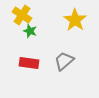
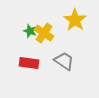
yellow cross: moved 22 px right, 18 px down
gray trapezoid: rotated 75 degrees clockwise
